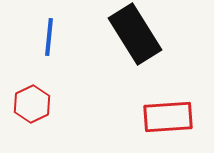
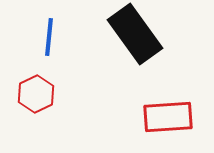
black rectangle: rotated 4 degrees counterclockwise
red hexagon: moved 4 px right, 10 px up
